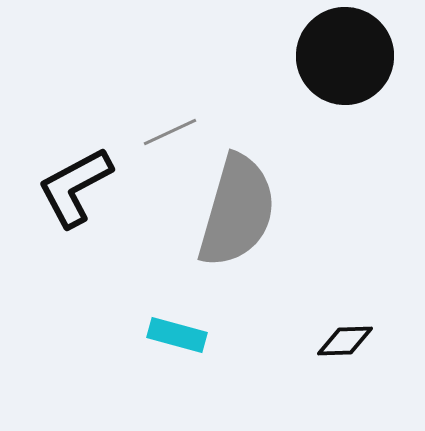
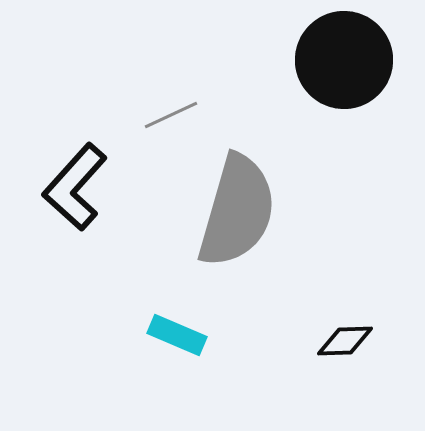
black circle: moved 1 px left, 4 px down
gray line: moved 1 px right, 17 px up
black L-shape: rotated 20 degrees counterclockwise
cyan rectangle: rotated 8 degrees clockwise
